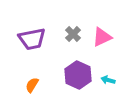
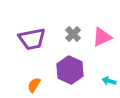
purple hexagon: moved 8 px left, 5 px up
cyan arrow: moved 1 px right, 1 px down
orange semicircle: moved 2 px right
